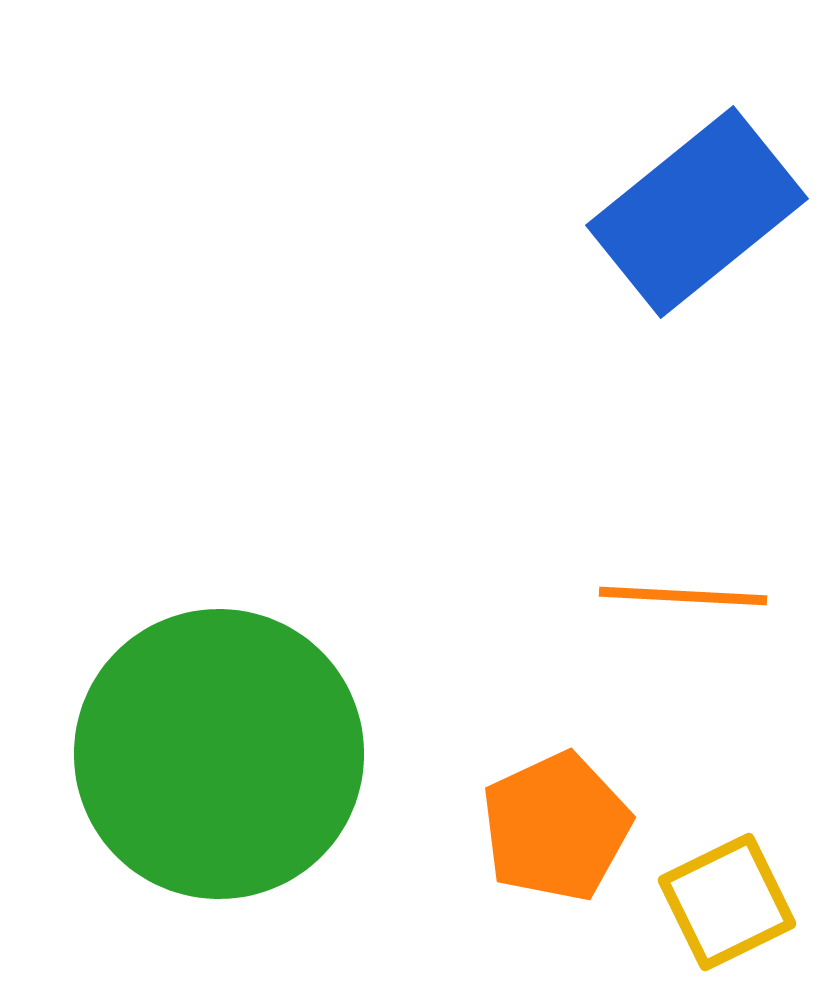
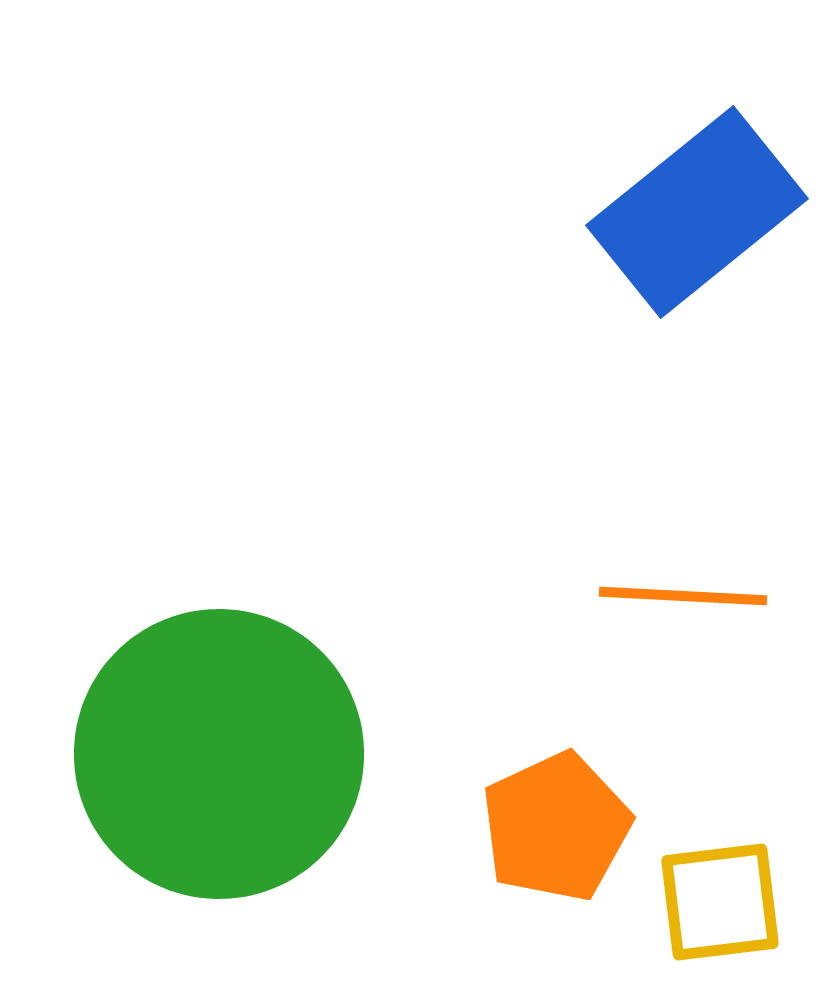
yellow square: moved 7 px left; rotated 19 degrees clockwise
